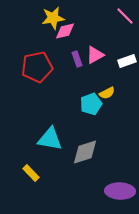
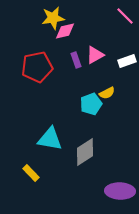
purple rectangle: moved 1 px left, 1 px down
gray diamond: rotated 16 degrees counterclockwise
